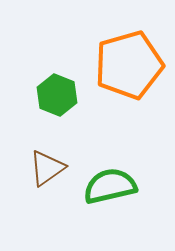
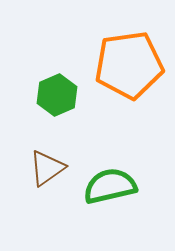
orange pentagon: rotated 8 degrees clockwise
green hexagon: rotated 15 degrees clockwise
